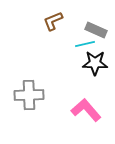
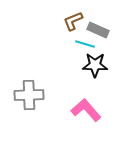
brown L-shape: moved 20 px right
gray rectangle: moved 2 px right
cyan line: rotated 30 degrees clockwise
black star: moved 2 px down
